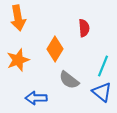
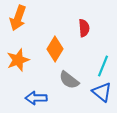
orange arrow: rotated 30 degrees clockwise
